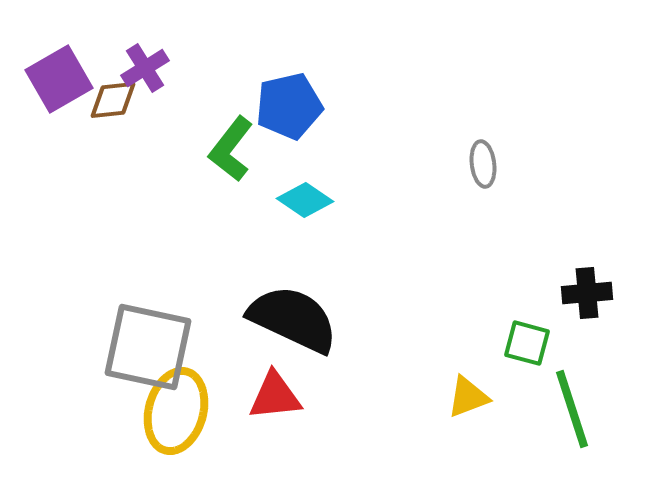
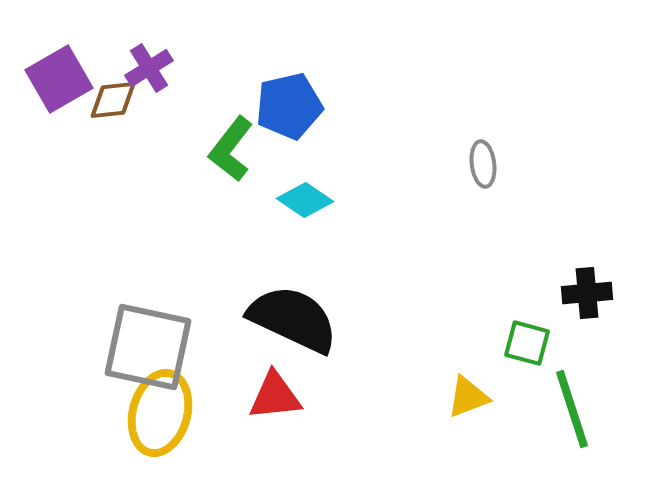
purple cross: moved 4 px right
yellow ellipse: moved 16 px left, 2 px down
